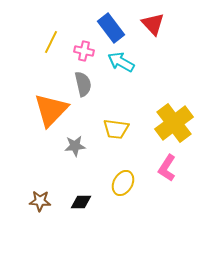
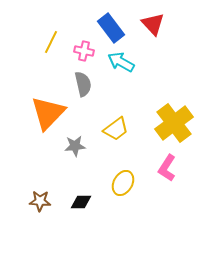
orange triangle: moved 3 px left, 3 px down
yellow trapezoid: rotated 44 degrees counterclockwise
